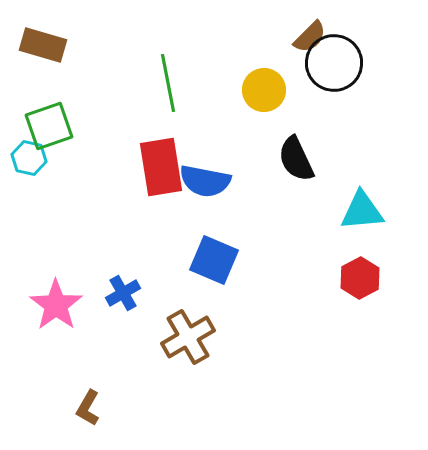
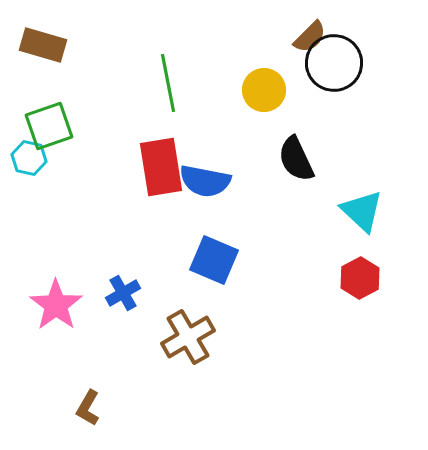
cyan triangle: rotated 48 degrees clockwise
